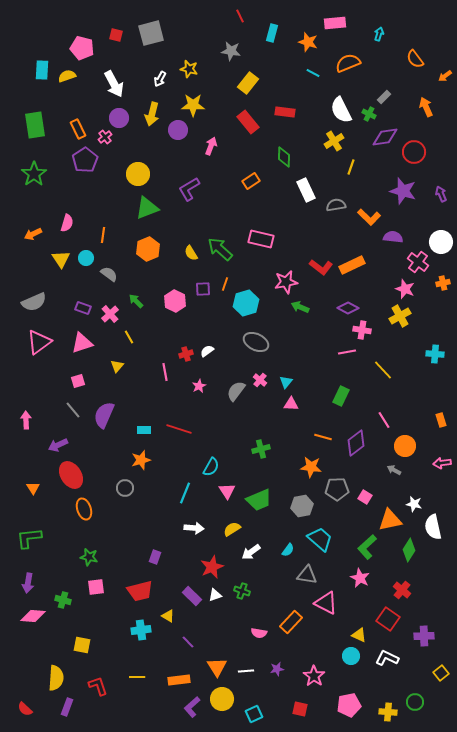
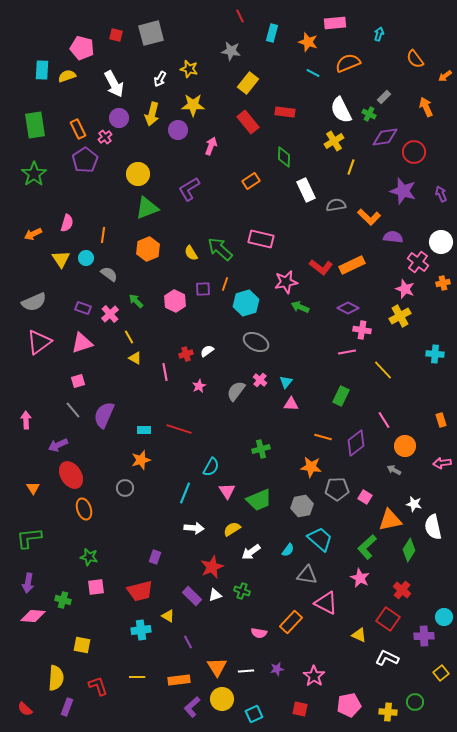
yellow triangle at (117, 366): moved 18 px right, 8 px up; rotated 40 degrees counterclockwise
purple line at (188, 642): rotated 16 degrees clockwise
cyan circle at (351, 656): moved 93 px right, 39 px up
